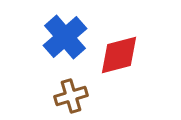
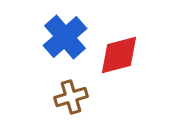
brown cross: moved 1 px down
